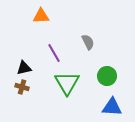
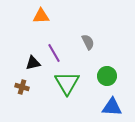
black triangle: moved 9 px right, 5 px up
